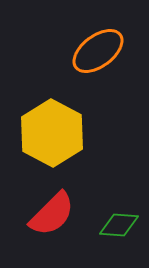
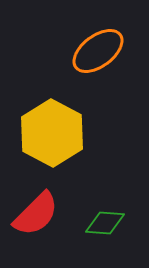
red semicircle: moved 16 px left
green diamond: moved 14 px left, 2 px up
